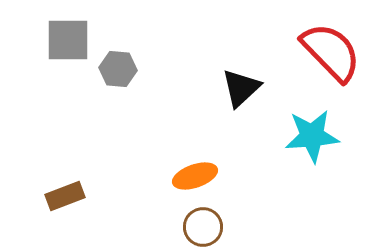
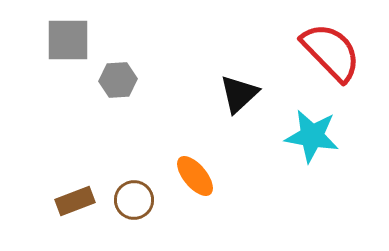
gray hexagon: moved 11 px down; rotated 9 degrees counterclockwise
black triangle: moved 2 px left, 6 px down
cyan star: rotated 14 degrees clockwise
orange ellipse: rotated 69 degrees clockwise
brown rectangle: moved 10 px right, 5 px down
brown circle: moved 69 px left, 27 px up
